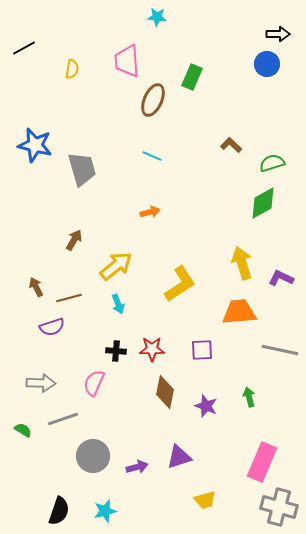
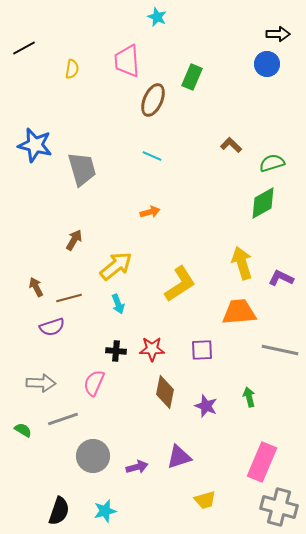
cyan star at (157, 17): rotated 18 degrees clockwise
